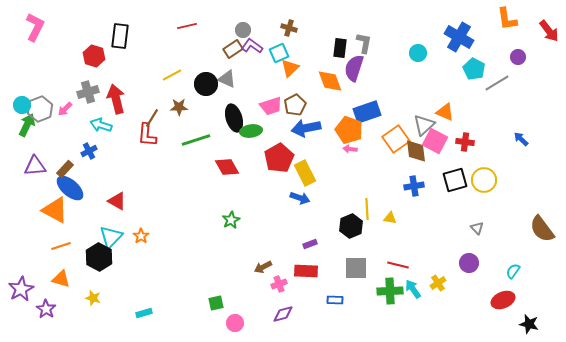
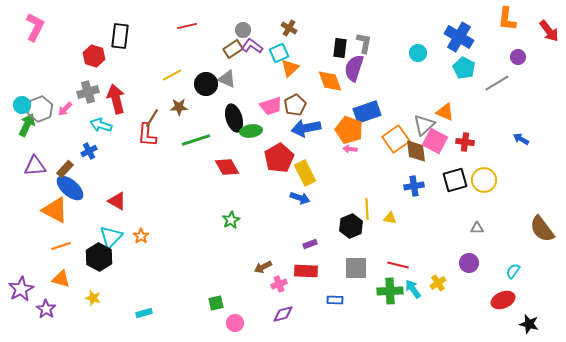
orange L-shape at (507, 19): rotated 15 degrees clockwise
brown cross at (289, 28): rotated 14 degrees clockwise
cyan pentagon at (474, 69): moved 10 px left, 1 px up
blue arrow at (521, 139): rotated 14 degrees counterclockwise
gray triangle at (477, 228): rotated 48 degrees counterclockwise
